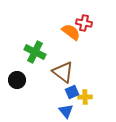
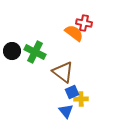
orange semicircle: moved 3 px right, 1 px down
black circle: moved 5 px left, 29 px up
yellow cross: moved 4 px left, 2 px down
